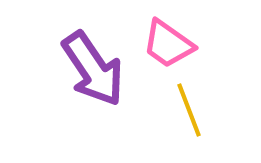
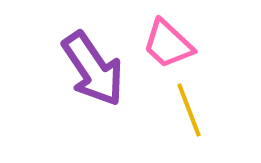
pink trapezoid: rotated 8 degrees clockwise
